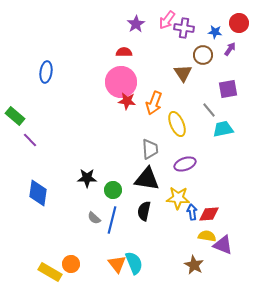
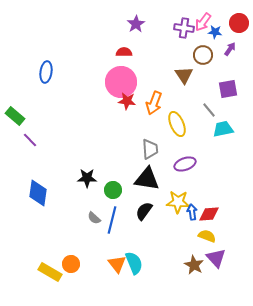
pink arrow: moved 36 px right, 2 px down
brown triangle: moved 1 px right, 2 px down
yellow star: moved 4 px down
black semicircle: rotated 24 degrees clockwise
yellow semicircle: rotated 12 degrees clockwise
purple triangle: moved 7 px left, 13 px down; rotated 25 degrees clockwise
